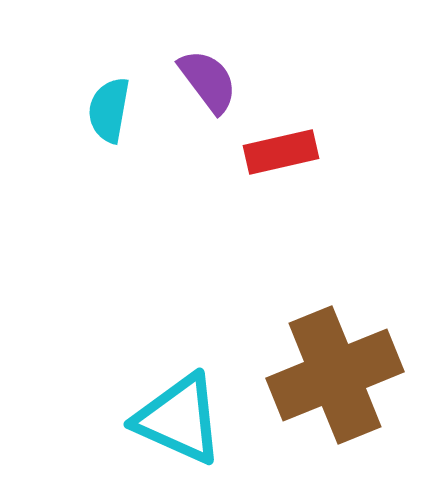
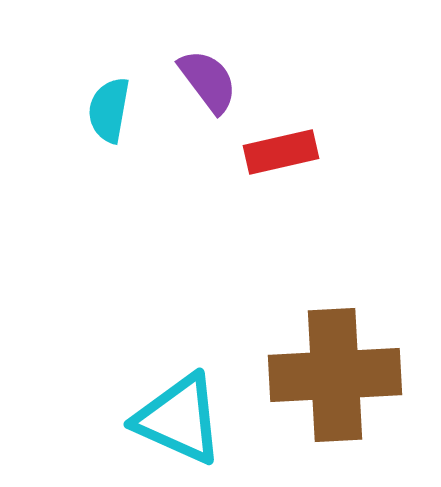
brown cross: rotated 19 degrees clockwise
